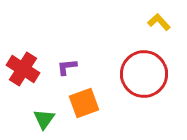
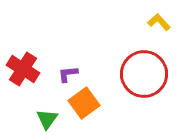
purple L-shape: moved 1 px right, 7 px down
orange square: rotated 16 degrees counterclockwise
green triangle: moved 3 px right
